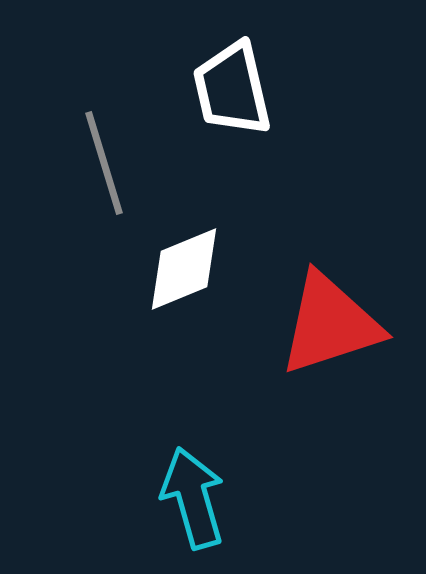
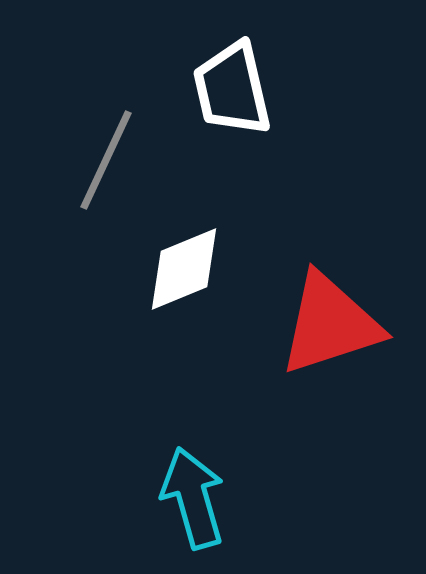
gray line: moved 2 px right, 3 px up; rotated 42 degrees clockwise
